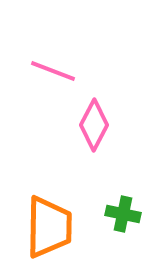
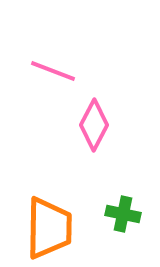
orange trapezoid: moved 1 px down
